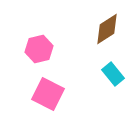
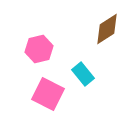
cyan rectangle: moved 30 px left
